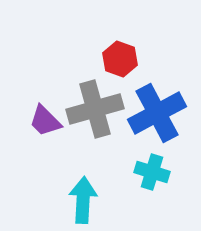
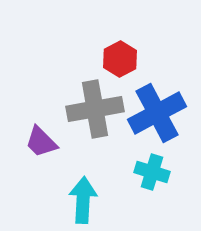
red hexagon: rotated 12 degrees clockwise
gray cross: rotated 6 degrees clockwise
purple trapezoid: moved 4 px left, 21 px down
